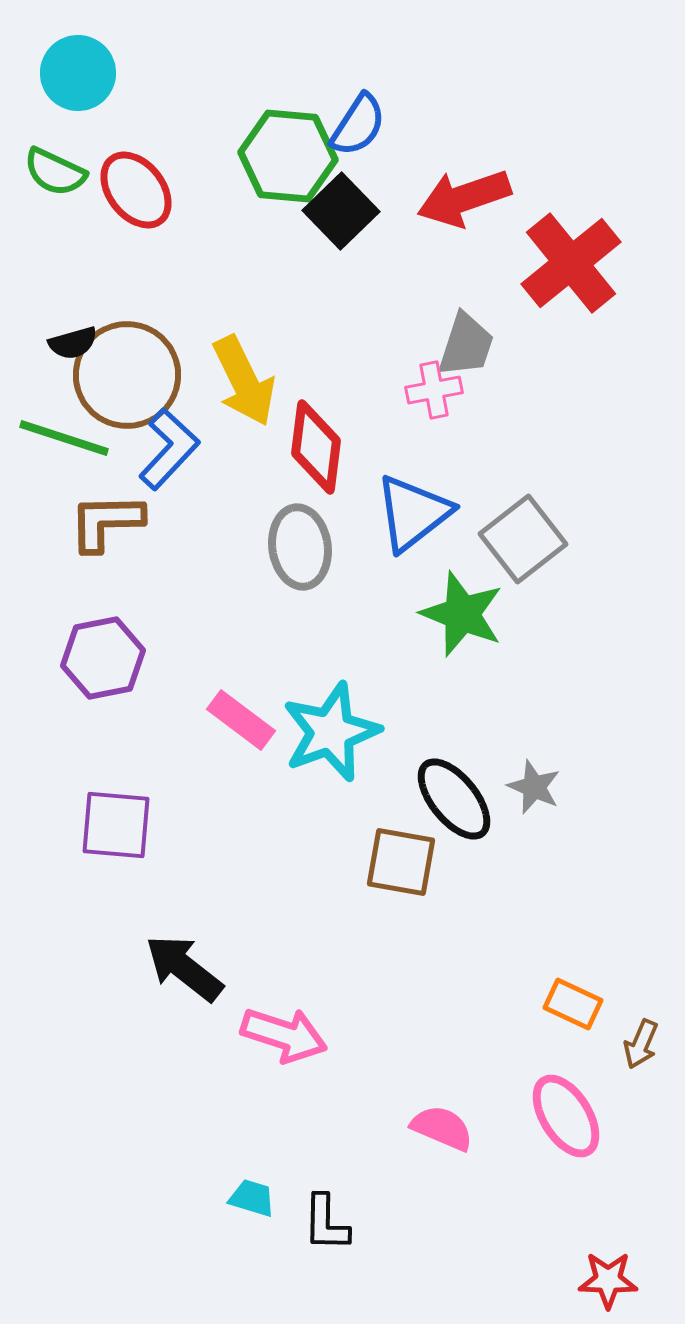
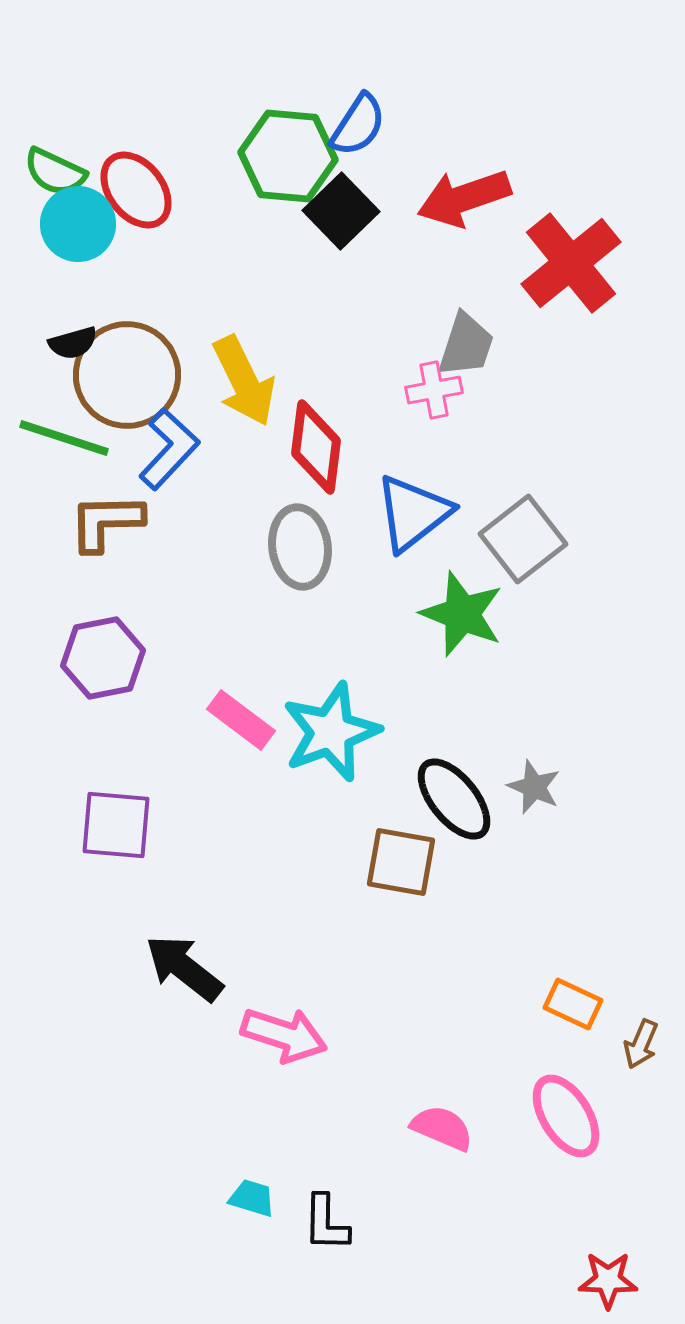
cyan circle: moved 151 px down
